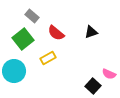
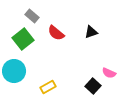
yellow rectangle: moved 29 px down
pink semicircle: moved 1 px up
